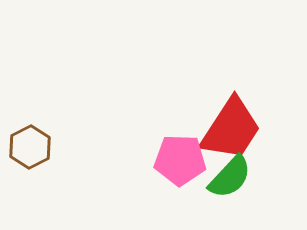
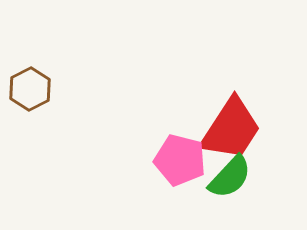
brown hexagon: moved 58 px up
pink pentagon: rotated 12 degrees clockwise
